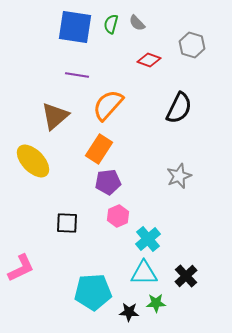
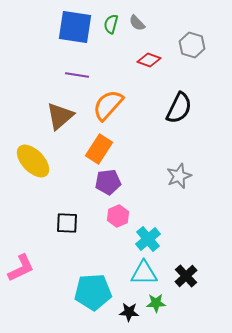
brown triangle: moved 5 px right
